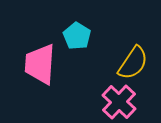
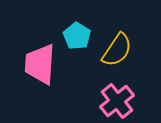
yellow semicircle: moved 16 px left, 13 px up
pink cross: moved 2 px left, 1 px up; rotated 8 degrees clockwise
